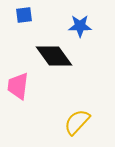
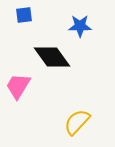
black diamond: moved 2 px left, 1 px down
pink trapezoid: rotated 24 degrees clockwise
